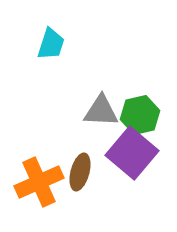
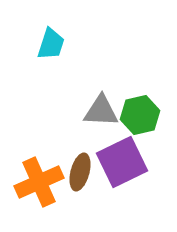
purple square: moved 10 px left, 9 px down; rotated 24 degrees clockwise
